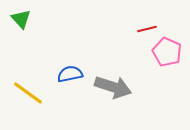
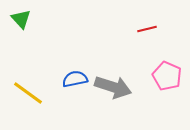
pink pentagon: moved 24 px down
blue semicircle: moved 5 px right, 5 px down
